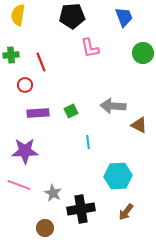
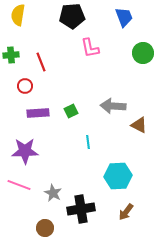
red circle: moved 1 px down
